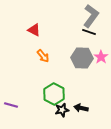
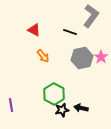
black line: moved 19 px left
gray hexagon: rotated 15 degrees counterclockwise
purple line: rotated 64 degrees clockwise
